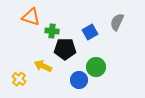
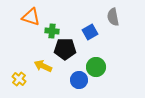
gray semicircle: moved 4 px left, 5 px up; rotated 36 degrees counterclockwise
